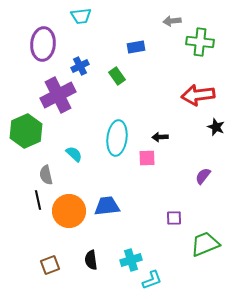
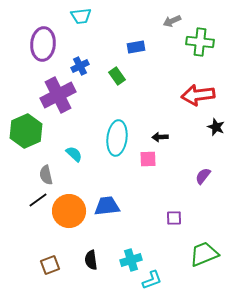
gray arrow: rotated 18 degrees counterclockwise
pink square: moved 1 px right, 1 px down
black line: rotated 66 degrees clockwise
green trapezoid: moved 1 px left, 10 px down
